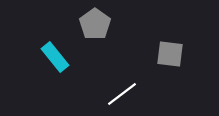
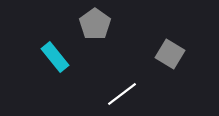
gray square: rotated 24 degrees clockwise
